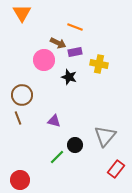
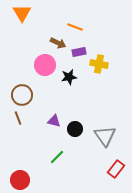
purple rectangle: moved 4 px right
pink circle: moved 1 px right, 5 px down
black star: rotated 28 degrees counterclockwise
gray triangle: rotated 15 degrees counterclockwise
black circle: moved 16 px up
